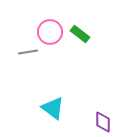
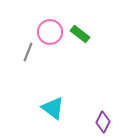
gray line: rotated 60 degrees counterclockwise
purple diamond: rotated 25 degrees clockwise
